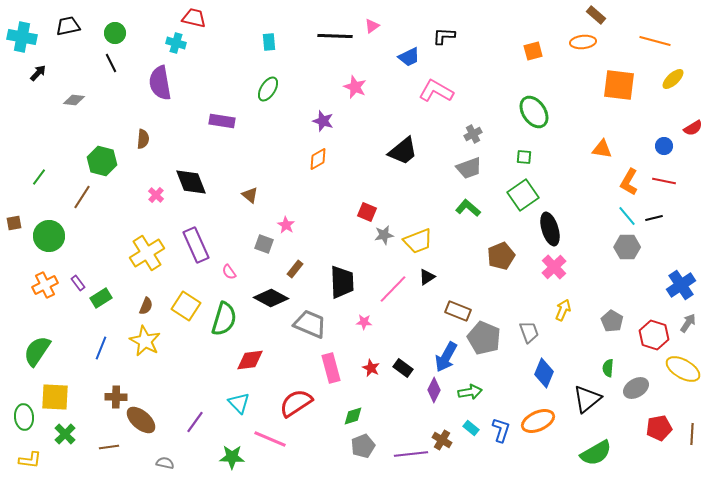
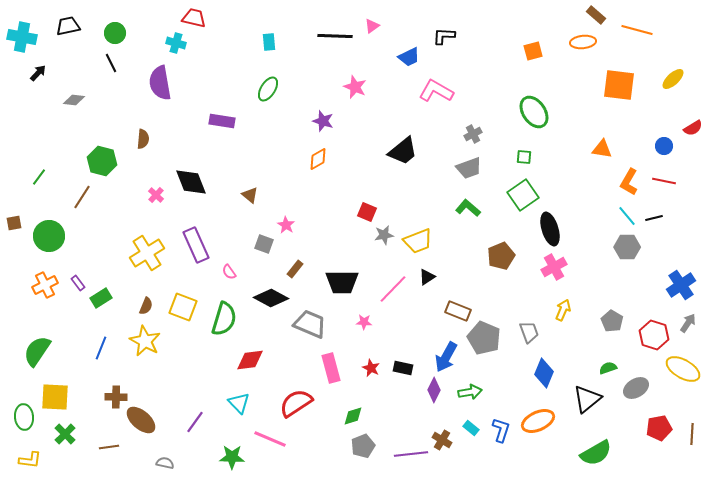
orange line at (655, 41): moved 18 px left, 11 px up
pink cross at (554, 267): rotated 15 degrees clockwise
black trapezoid at (342, 282): rotated 92 degrees clockwise
yellow square at (186, 306): moved 3 px left, 1 px down; rotated 12 degrees counterclockwise
black rectangle at (403, 368): rotated 24 degrees counterclockwise
green semicircle at (608, 368): rotated 66 degrees clockwise
